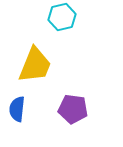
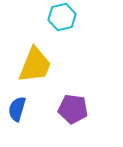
blue semicircle: rotated 10 degrees clockwise
